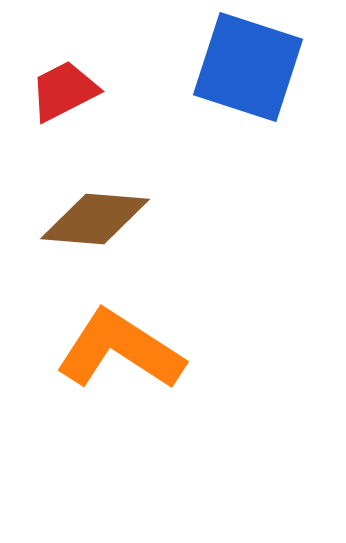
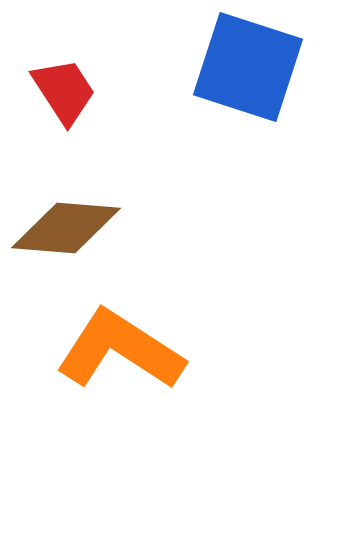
red trapezoid: rotated 84 degrees clockwise
brown diamond: moved 29 px left, 9 px down
